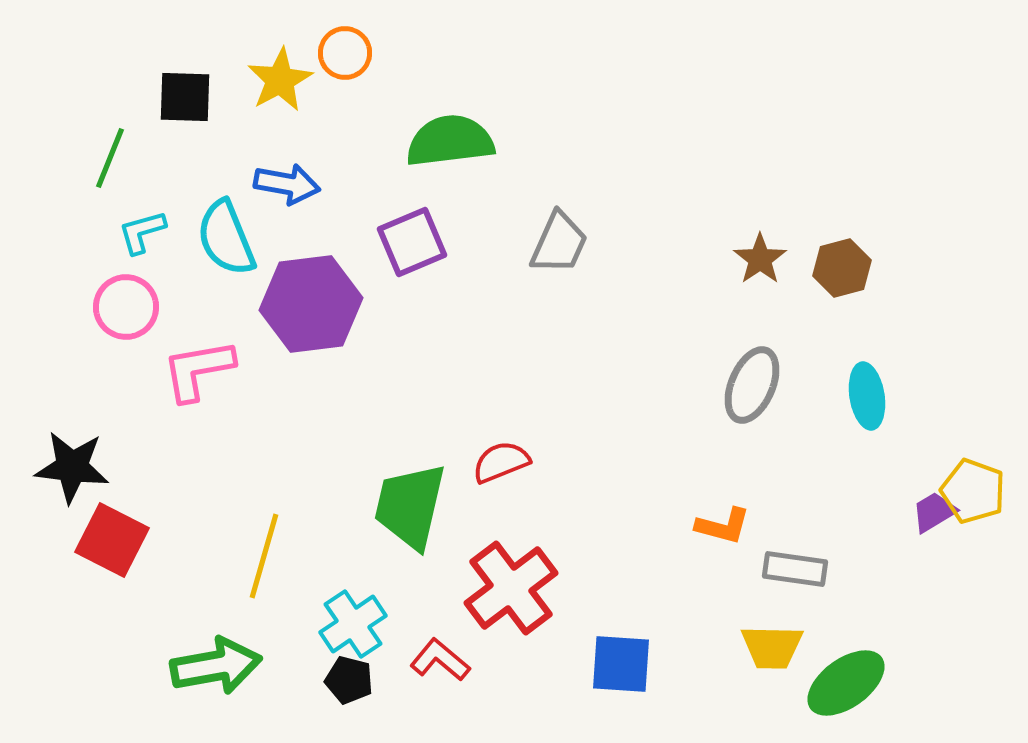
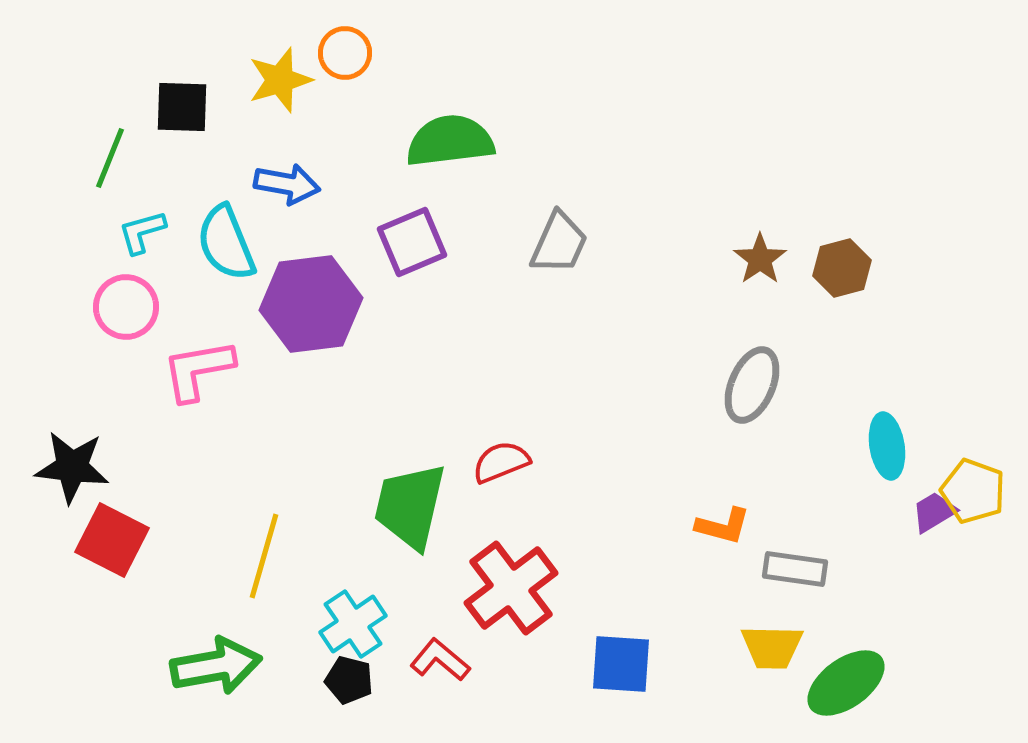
yellow star: rotated 12 degrees clockwise
black square: moved 3 px left, 10 px down
cyan semicircle: moved 5 px down
cyan ellipse: moved 20 px right, 50 px down
